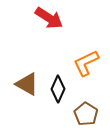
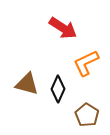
red arrow: moved 14 px right, 10 px down
brown triangle: rotated 15 degrees counterclockwise
brown pentagon: moved 1 px right, 1 px down
